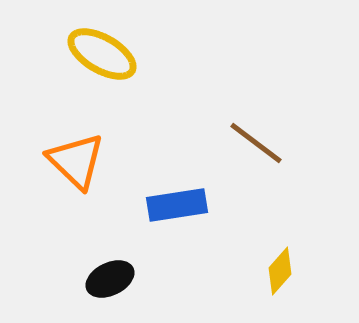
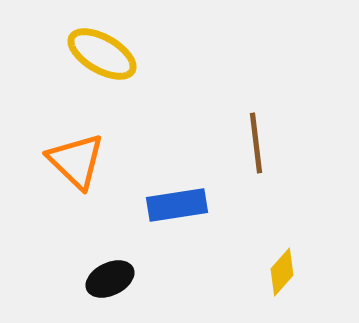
brown line: rotated 46 degrees clockwise
yellow diamond: moved 2 px right, 1 px down
